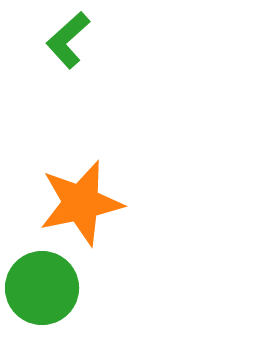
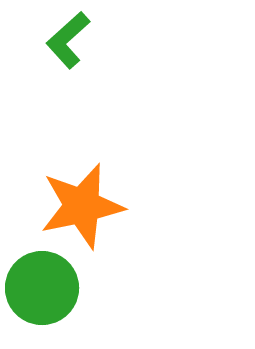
orange star: moved 1 px right, 3 px down
